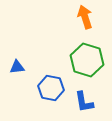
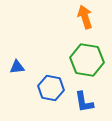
green hexagon: rotated 8 degrees counterclockwise
